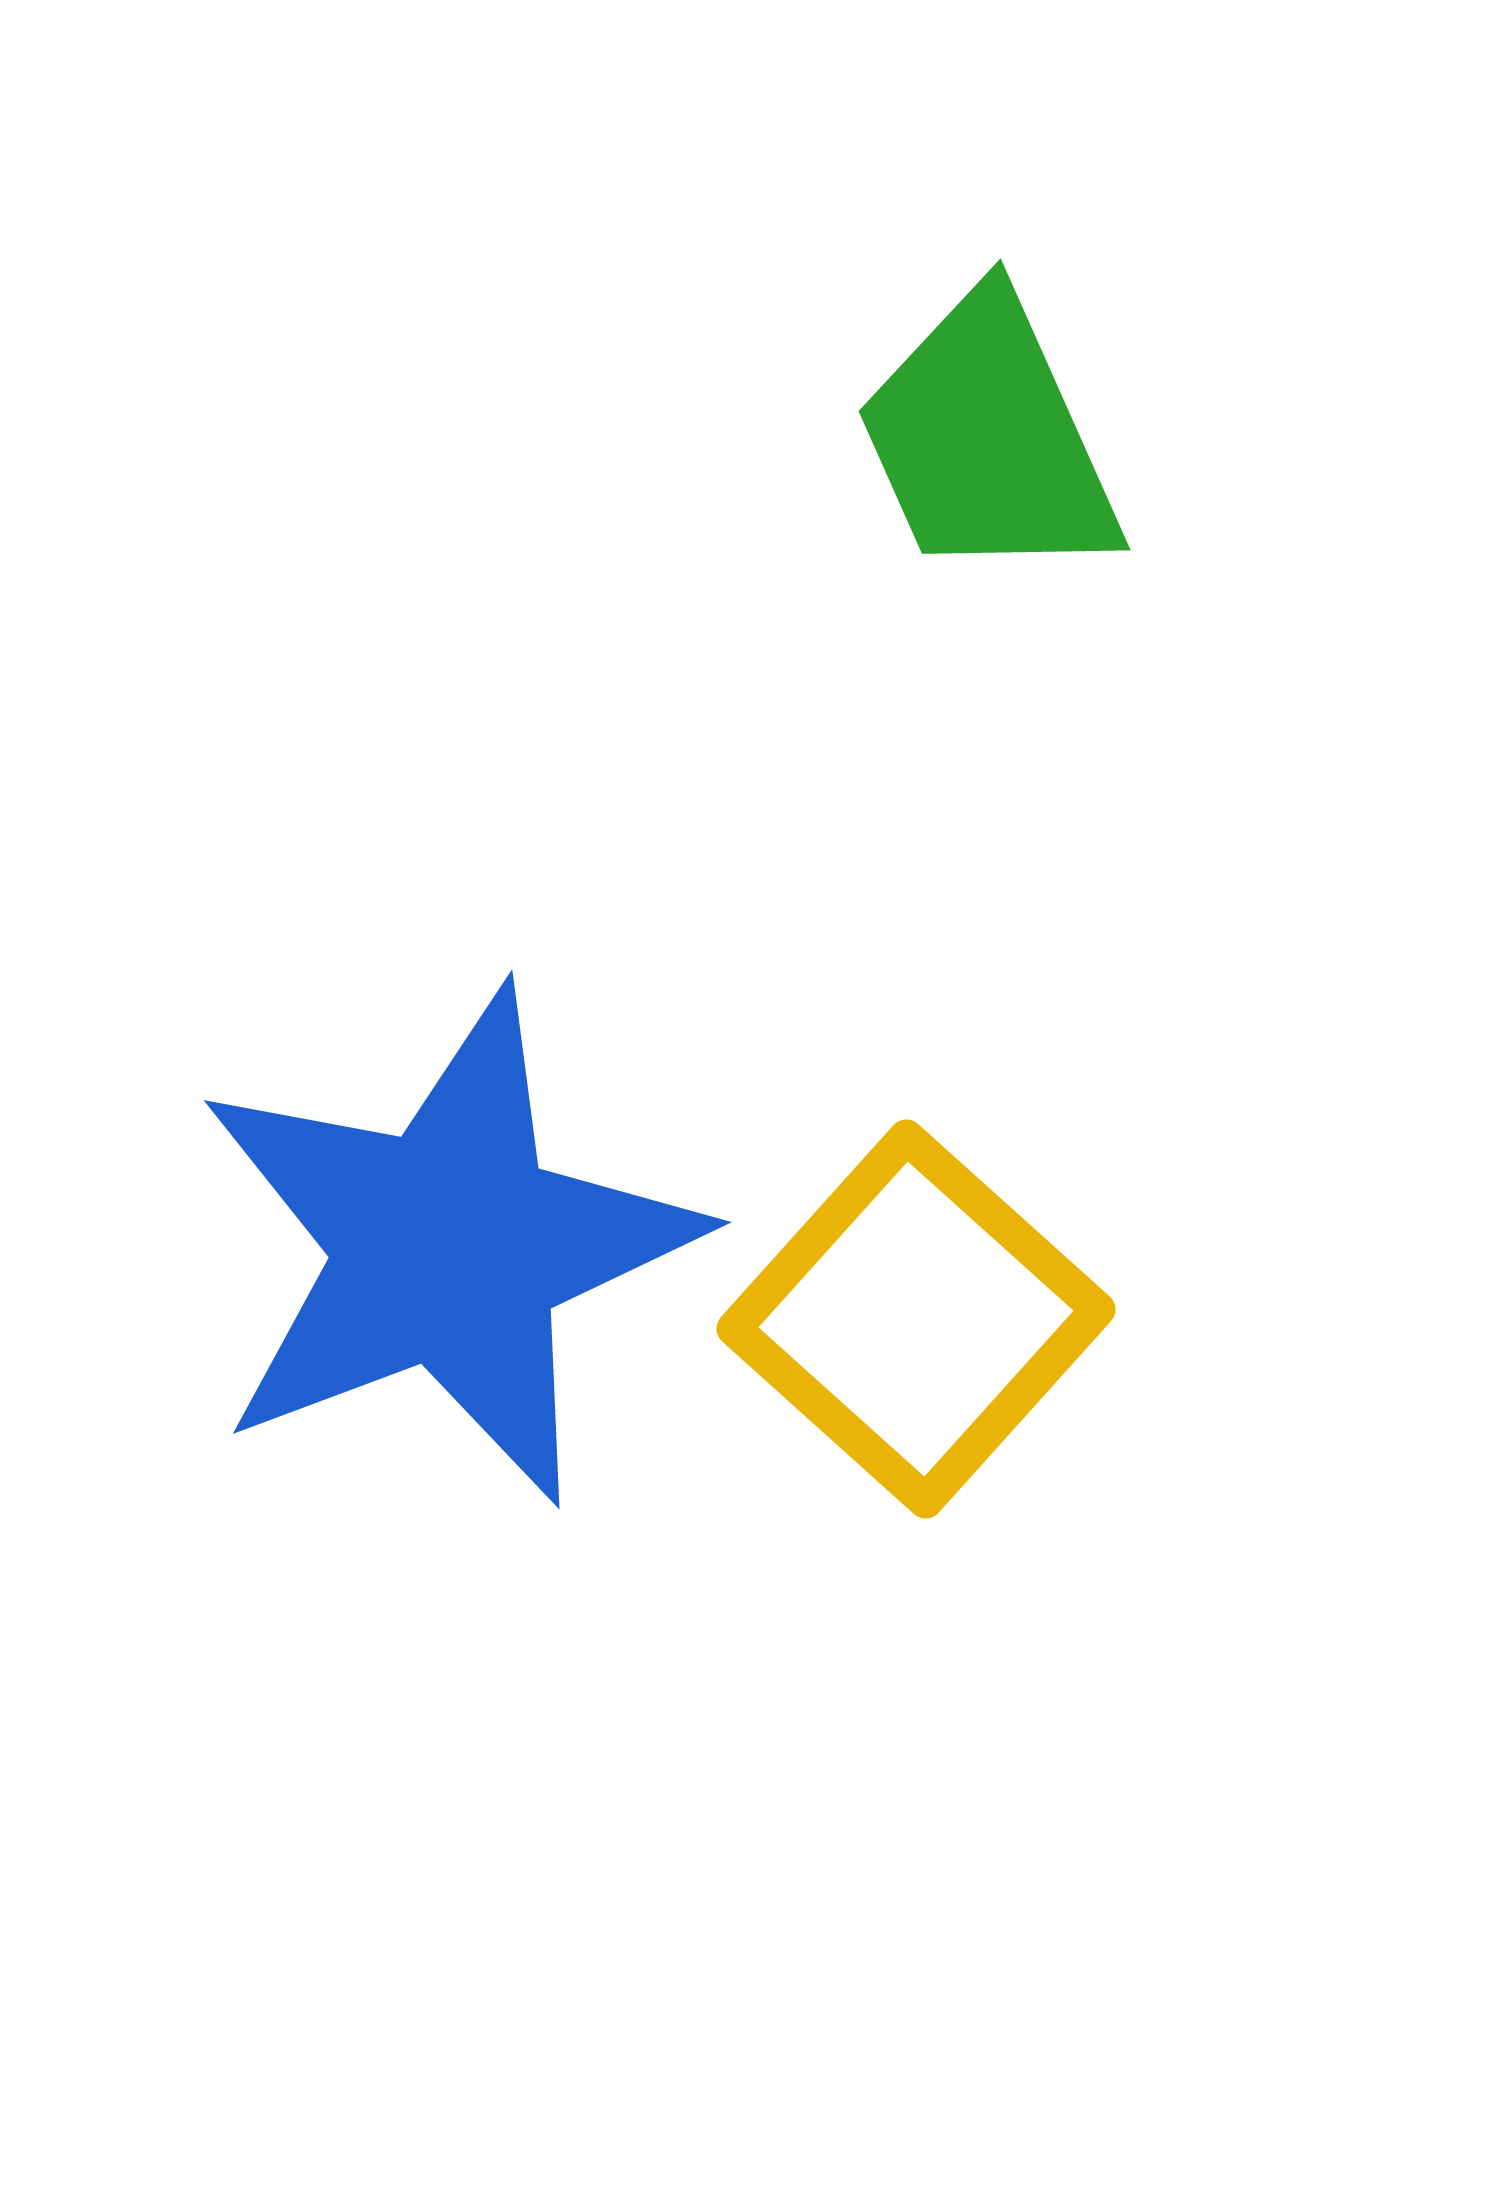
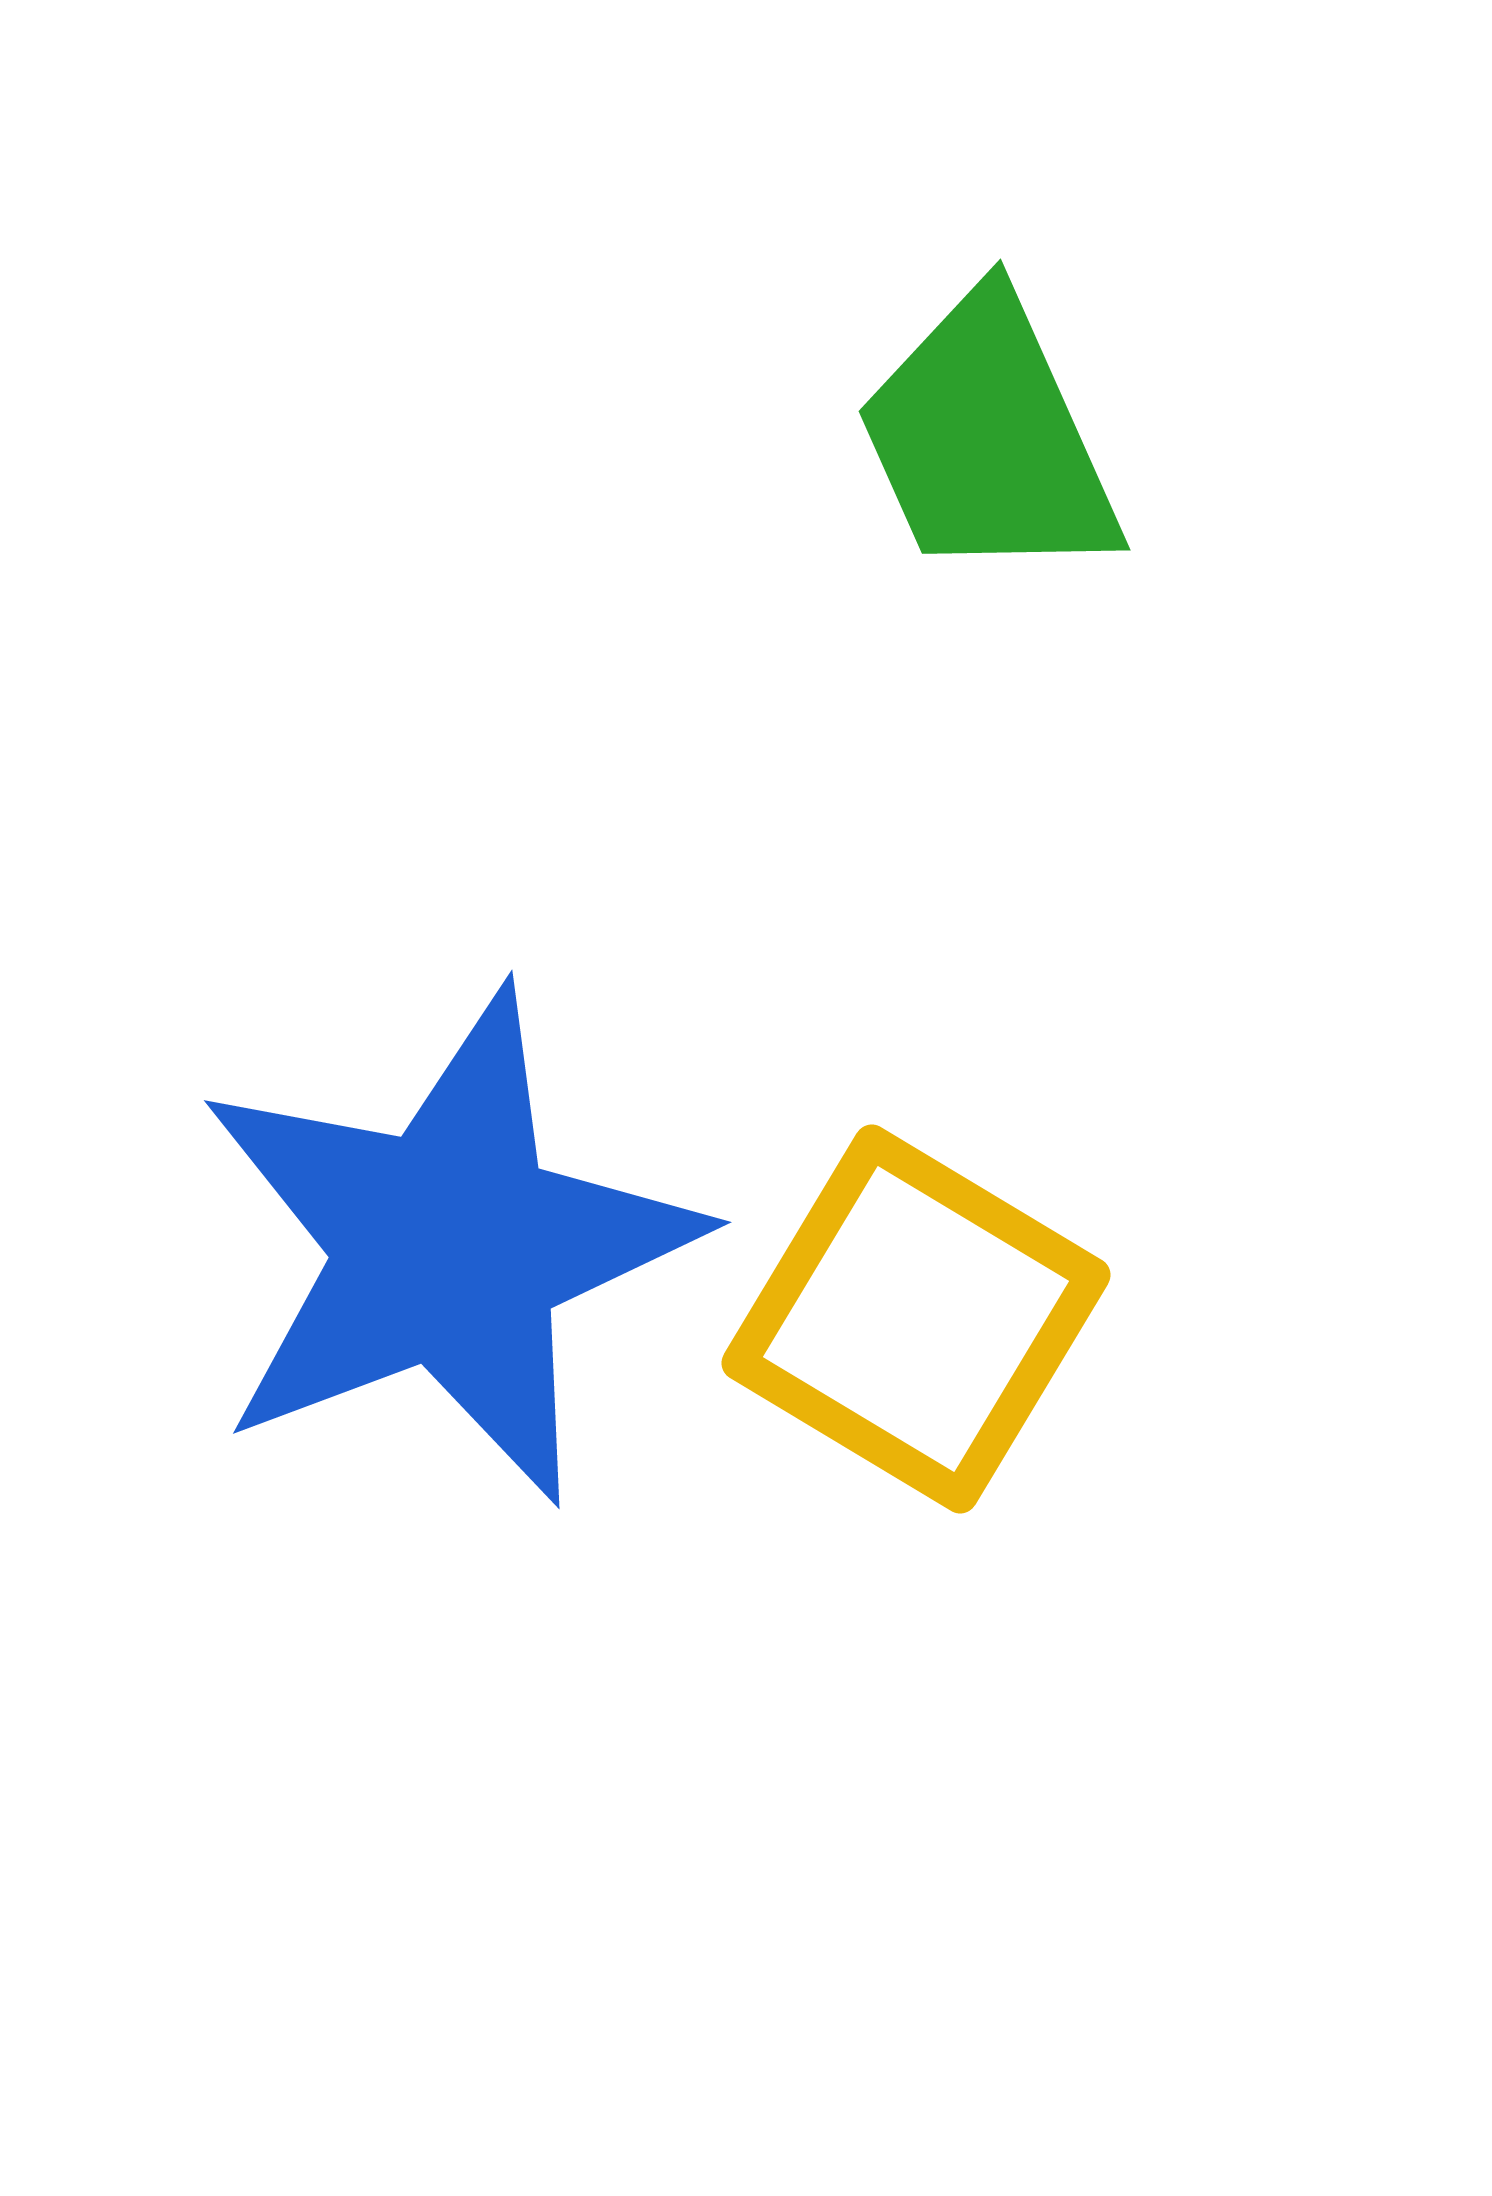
yellow square: rotated 11 degrees counterclockwise
